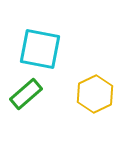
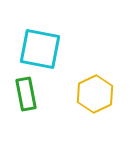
green rectangle: rotated 60 degrees counterclockwise
